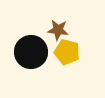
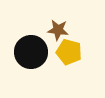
yellow pentagon: moved 2 px right
